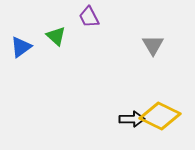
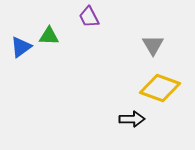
green triangle: moved 7 px left; rotated 40 degrees counterclockwise
yellow diamond: moved 28 px up; rotated 6 degrees counterclockwise
